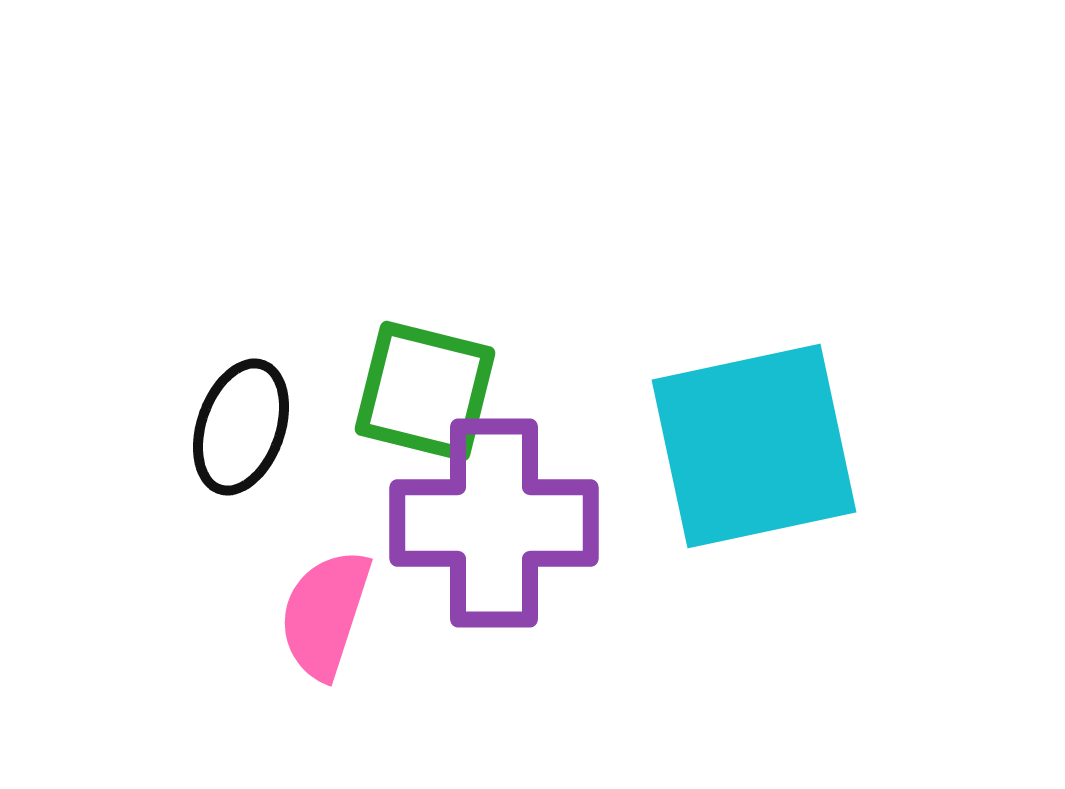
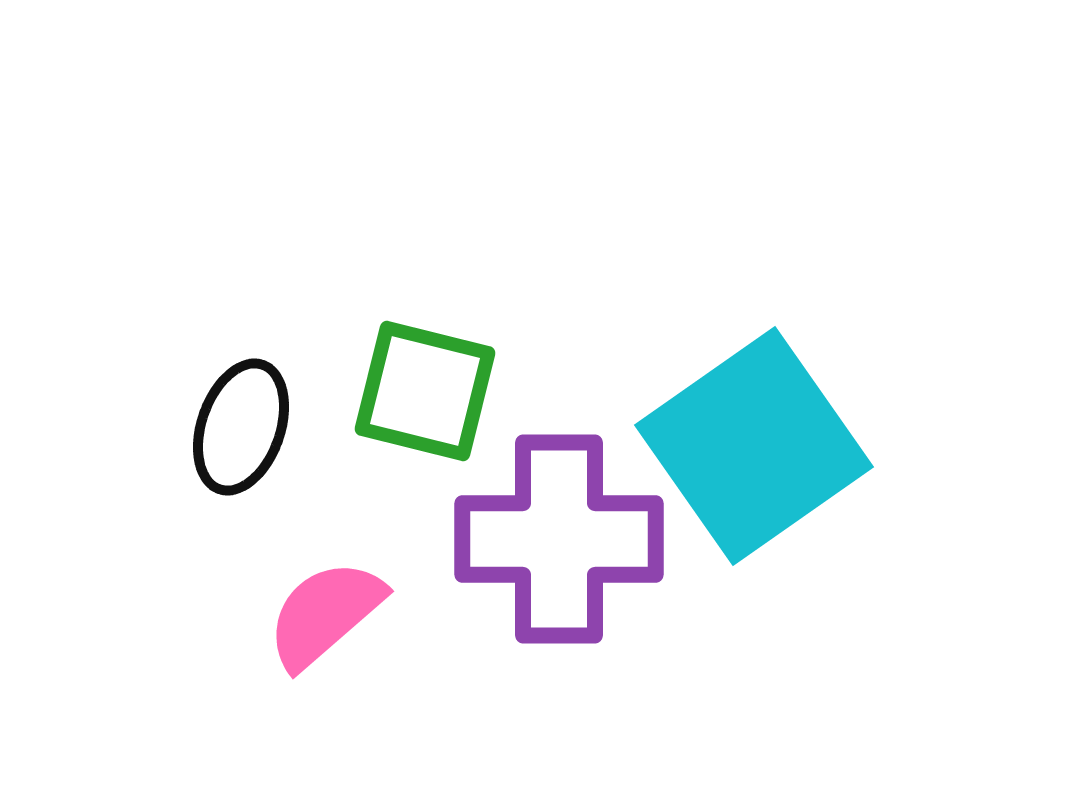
cyan square: rotated 23 degrees counterclockwise
purple cross: moved 65 px right, 16 px down
pink semicircle: rotated 31 degrees clockwise
